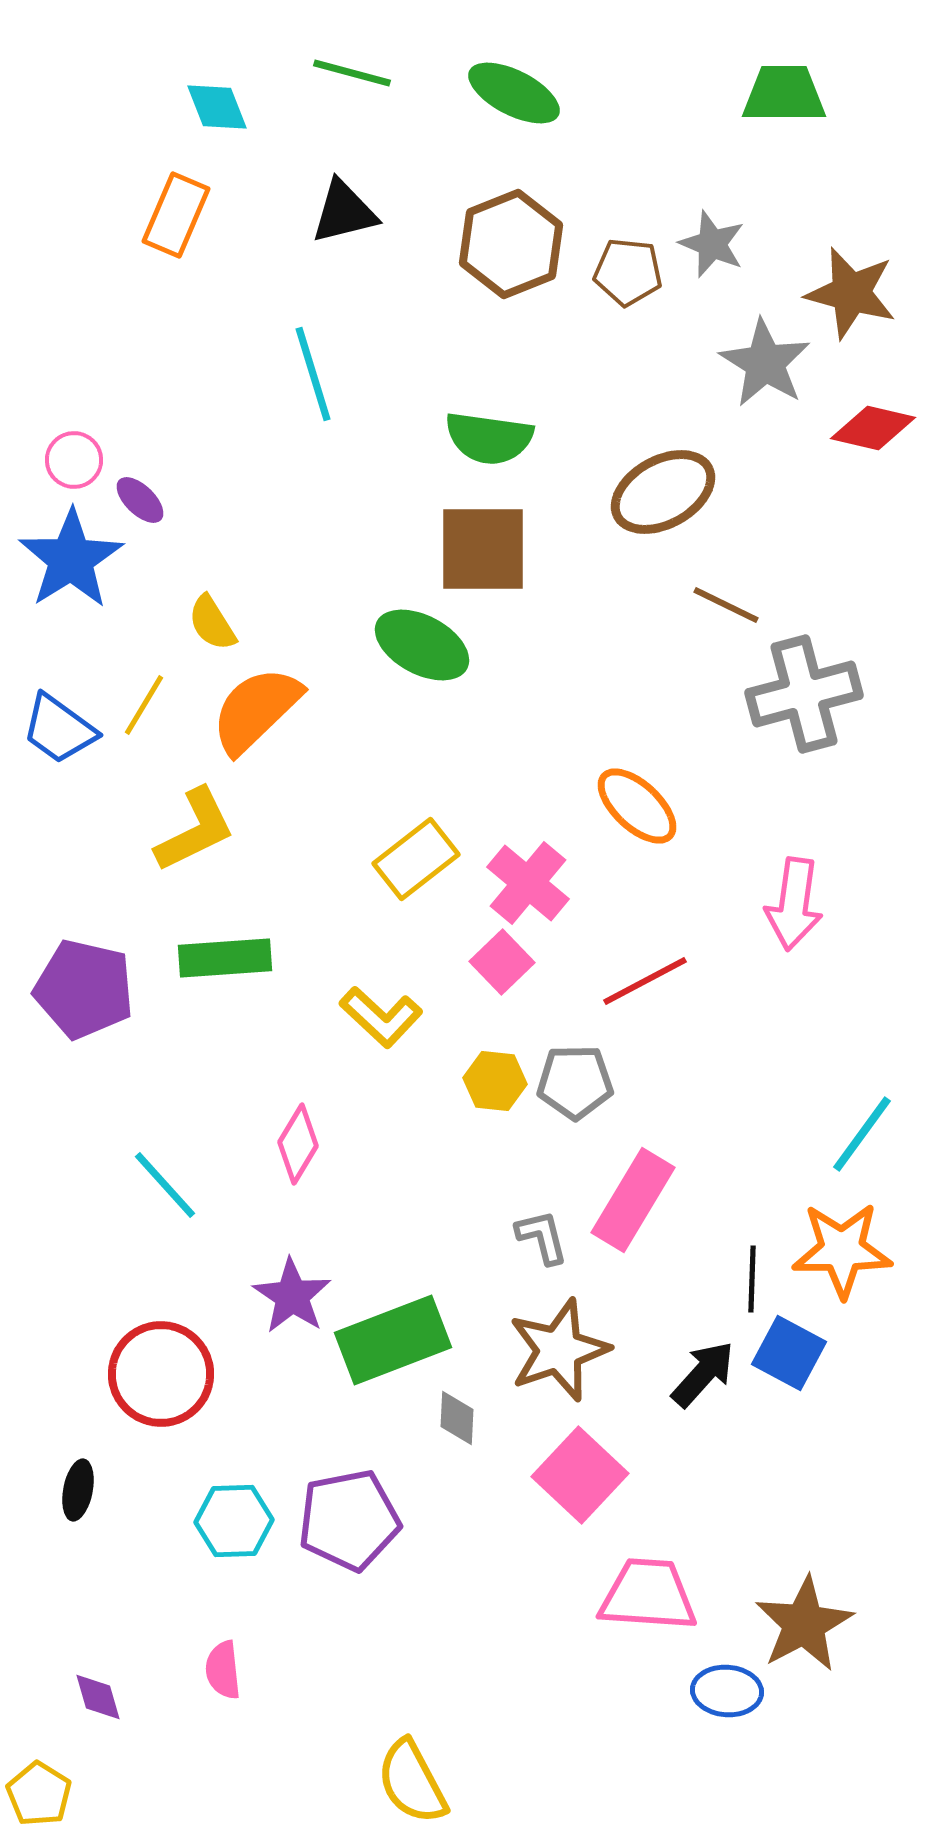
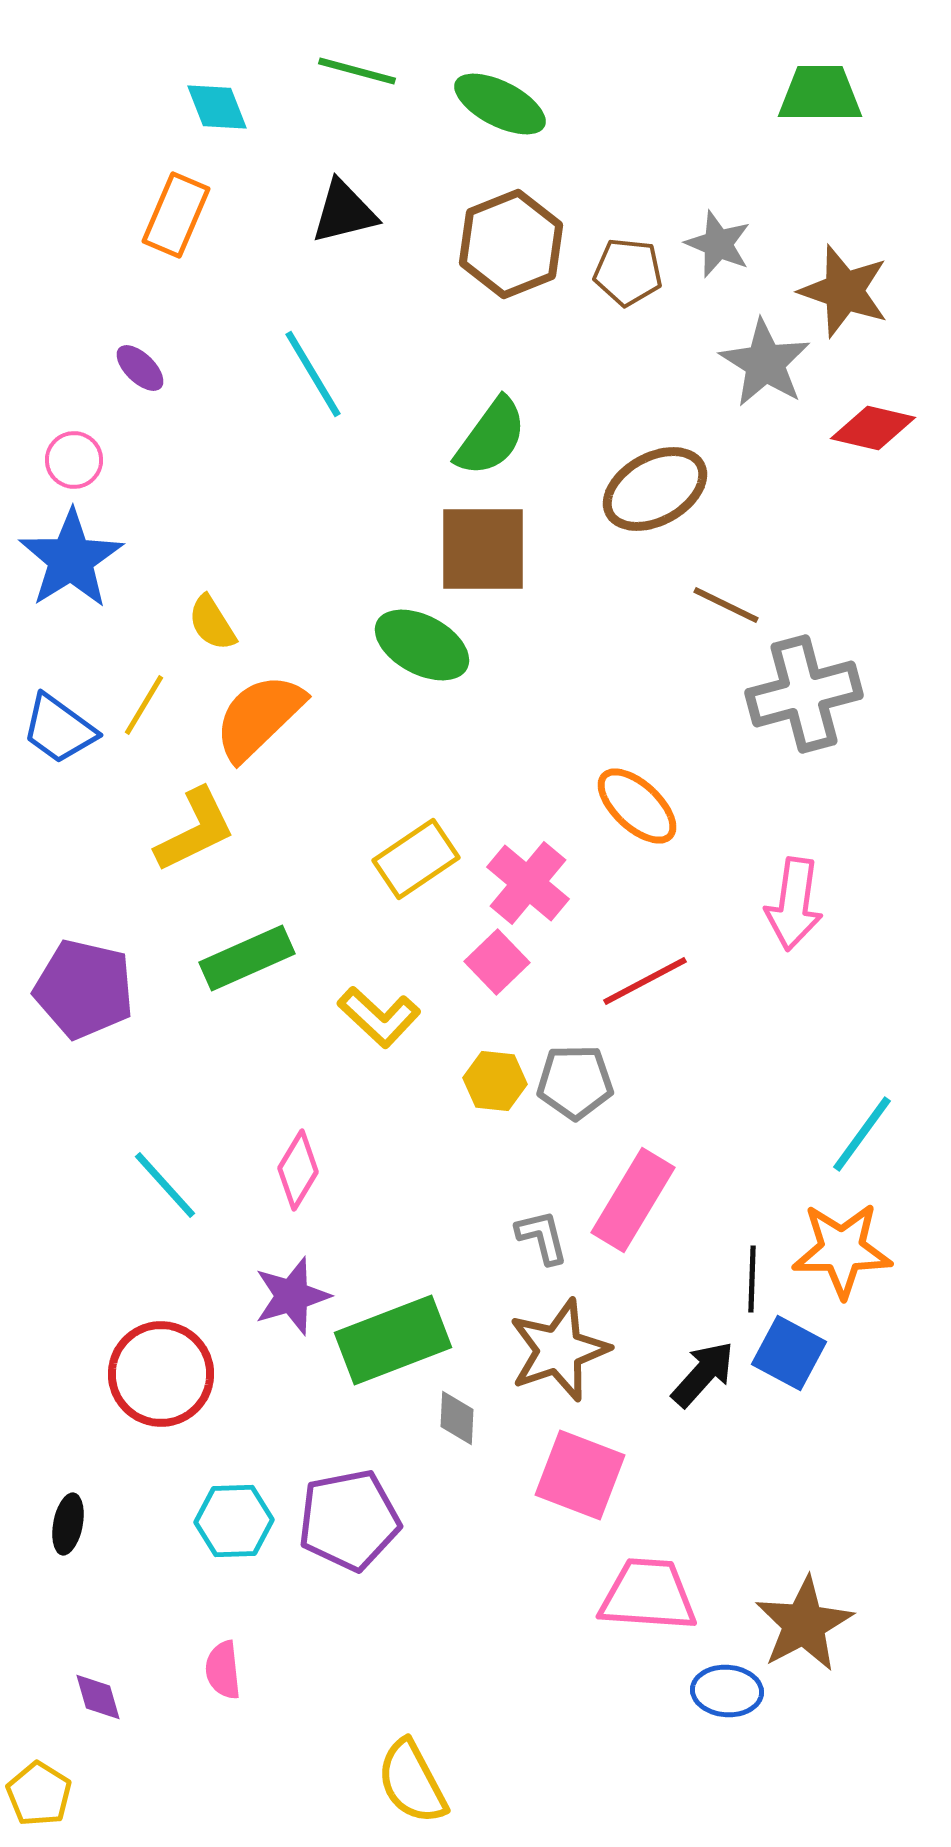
green line at (352, 73): moved 5 px right, 2 px up
green ellipse at (514, 93): moved 14 px left, 11 px down
green trapezoid at (784, 94): moved 36 px right
gray star at (712, 244): moved 6 px right
brown star at (851, 293): moved 7 px left, 2 px up; rotated 4 degrees clockwise
cyan line at (313, 374): rotated 14 degrees counterclockwise
green semicircle at (489, 438): moved 2 px right, 1 px up; rotated 62 degrees counterclockwise
brown ellipse at (663, 492): moved 8 px left, 3 px up
purple ellipse at (140, 500): moved 132 px up
orange semicircle at (256, 710): moved 3 px right, 7 px down
yellow rectangle at (416, 859): rotated 4 degrees clockwise
green rectangle at (225, 958): moved 22 px right; rotated 20 degrees counterclockwise
pink square at (502, 962): moved 5 px left
yellow L-shape at (381, 1017): moved 2 px left
pink diamond at (298, 1144): moved 26 px down
purple star at (292, 1296): rotated 22 degrees clockwise
pink square at (580, 1475): rotated 22 degrees counterclockwise
black ellipse at (78, 1490): moved 10 px left, 34 px down
